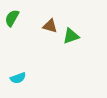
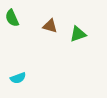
green semicircle: rotated 54 degrees counterclockwise
green triangle: moved 7 px right, 2 px up
